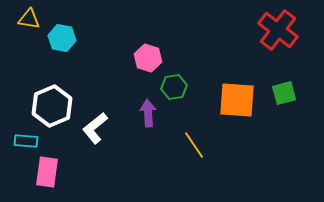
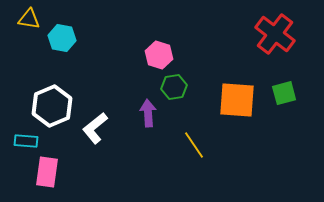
red cross: moved 3 px left, 4 px down
pink hexagon: moved 11 px right, 3 px up
